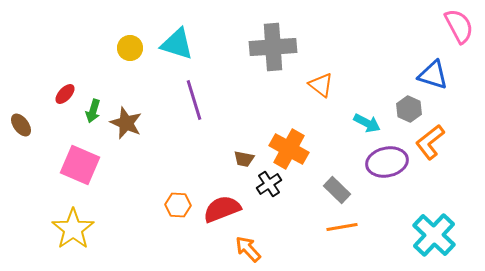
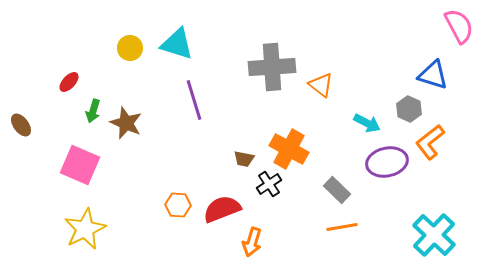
gray cross: moved 1 px left, 20 px down
red ellipse: moved 4 px right, 12 px up
yellow star: moved 12 px right; rotated 9 degrees clockwise
orange arrow: moved 4 px right, 7 px up; rotated 120 degrees counterclockwise
